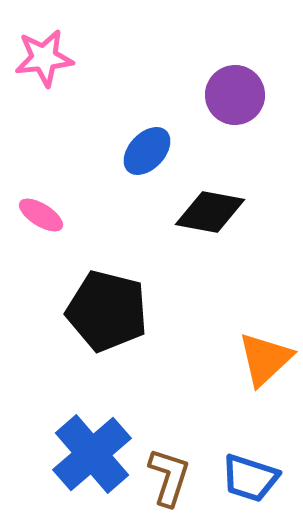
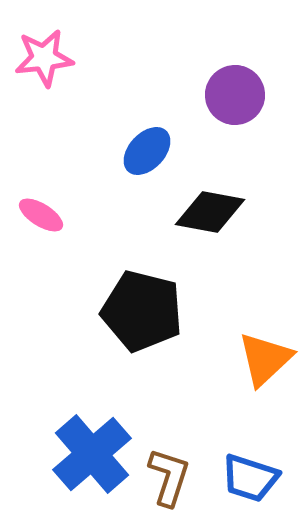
black pentagon: moved 35 px right
